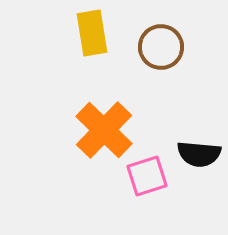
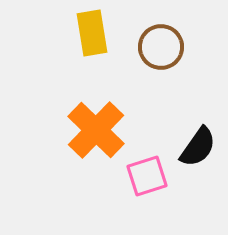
orange cross: moved 8 px left
black semicircle: moved 1 px left, 7 px up; rotated 60 degrees counterclockwise
